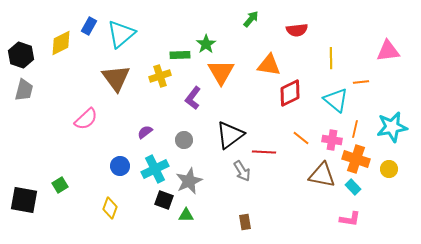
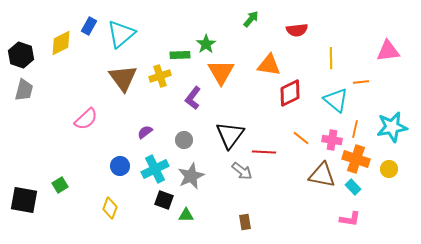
brown triangle at (116, 78): moved 7 px right
black triangle at (230, 135): rotated 16 degrees counterclockwise
gray arrow at (242, 171): rotated 20 degrees counterclockwise
gray star at (189, 181): moved 2 px right, 5 px up
